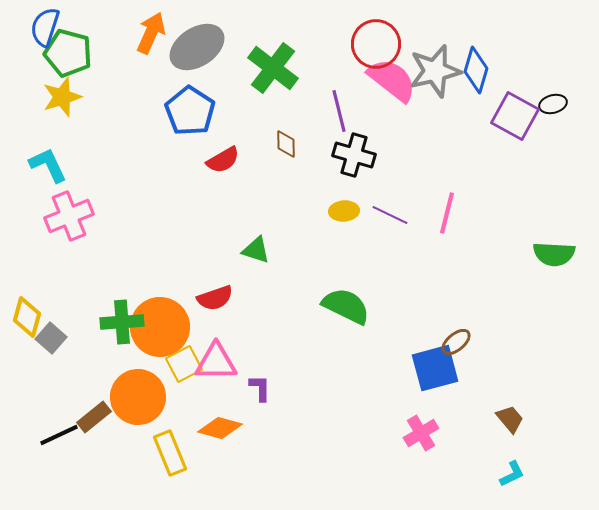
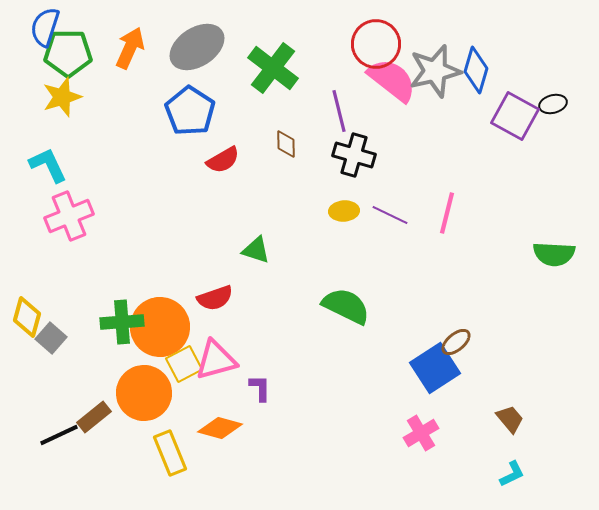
orange arrow at (151, 33): moved 21 px left, 15 px down
green pentagon at (68, 53): rotated 15 degrees counterclockwise
pink triangle at (216, 362): moved 2 px up; rotated 15 degrees counterclockwise
blue square at (435, 368): rotated 18 degrees counterclockwise
orange circle at (138, 397): moved 6 px right, 4 px up
